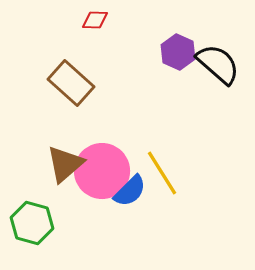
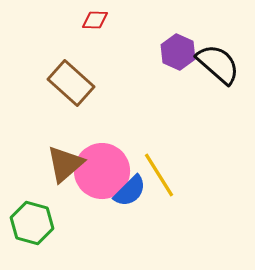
yellow line: moved 3 px left, 2 px down
